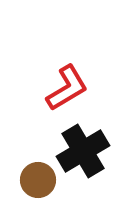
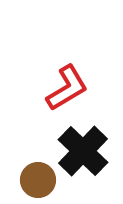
black cross: rotated 15 degrees counterclockwise
